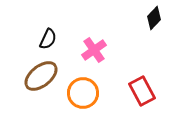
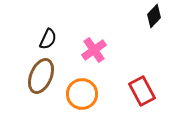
black diamond: moved 2 px up
brown ellipse: rotated 28 degrees counterclockwise
orange circle: moved 1 px left, 1 px down
